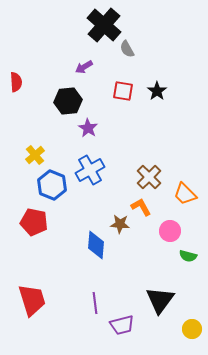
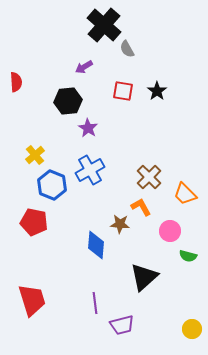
black triangle: moved 16 px left, 23 px up; rotated 12 degrees clockwise
